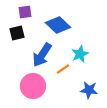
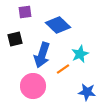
black square: moved 2 px left, 6 px down
blue arrow: rotated 15 degrees counterclockwise
blue star: moved 2 px left, 2 px down
